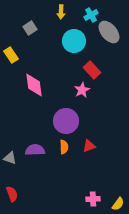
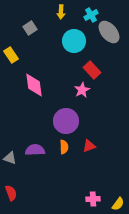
red semicircle: moved 1 px left, 1 px up
